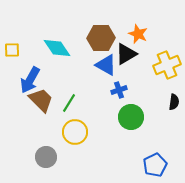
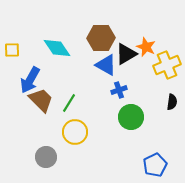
orange star: moved 8 px right, 13 px down
black semicircle: moved 2 px left
